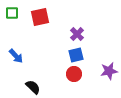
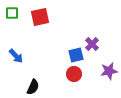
purple cross: moved 15 px right, 10 px down
black semicircle: rotated 70 degrees clockwise
